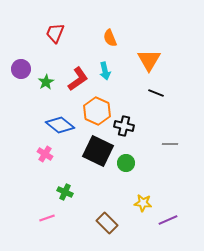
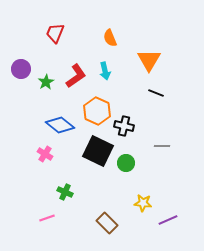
red L-shape: moved 2 px left, 3 px up
gray line: moved 8 px left, 2 px down
